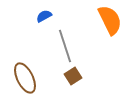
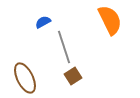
blue semicircle: moved 1 px left, 6 px down
gray line: moved 1 px left, 1 px down
